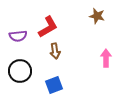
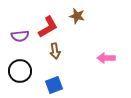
brown star: moved 20 px left
purple semicircle: moved 2 px right
pink arrow: rotated 90 degrees counterclockwise
